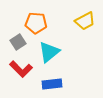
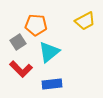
orange pentagon: moved 2 px down
